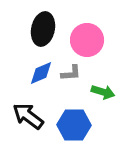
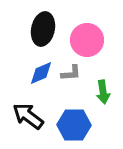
green arrow: rotated 65 degrees clockwise
